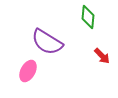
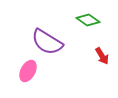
green diamond: moved 3 px down; rotated 60 degrees counterclockwise
red arrow: rotated 12 degrees clockwise
